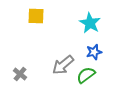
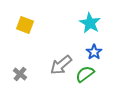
yellow square: moved 11 px left, 9 px down; rotated 18 degrees clockwise
blue star: rotated 21 degrees counterclockwise
gray arrow: moved 2 px left
green semicircle: moved 1 px left, 1 px up
